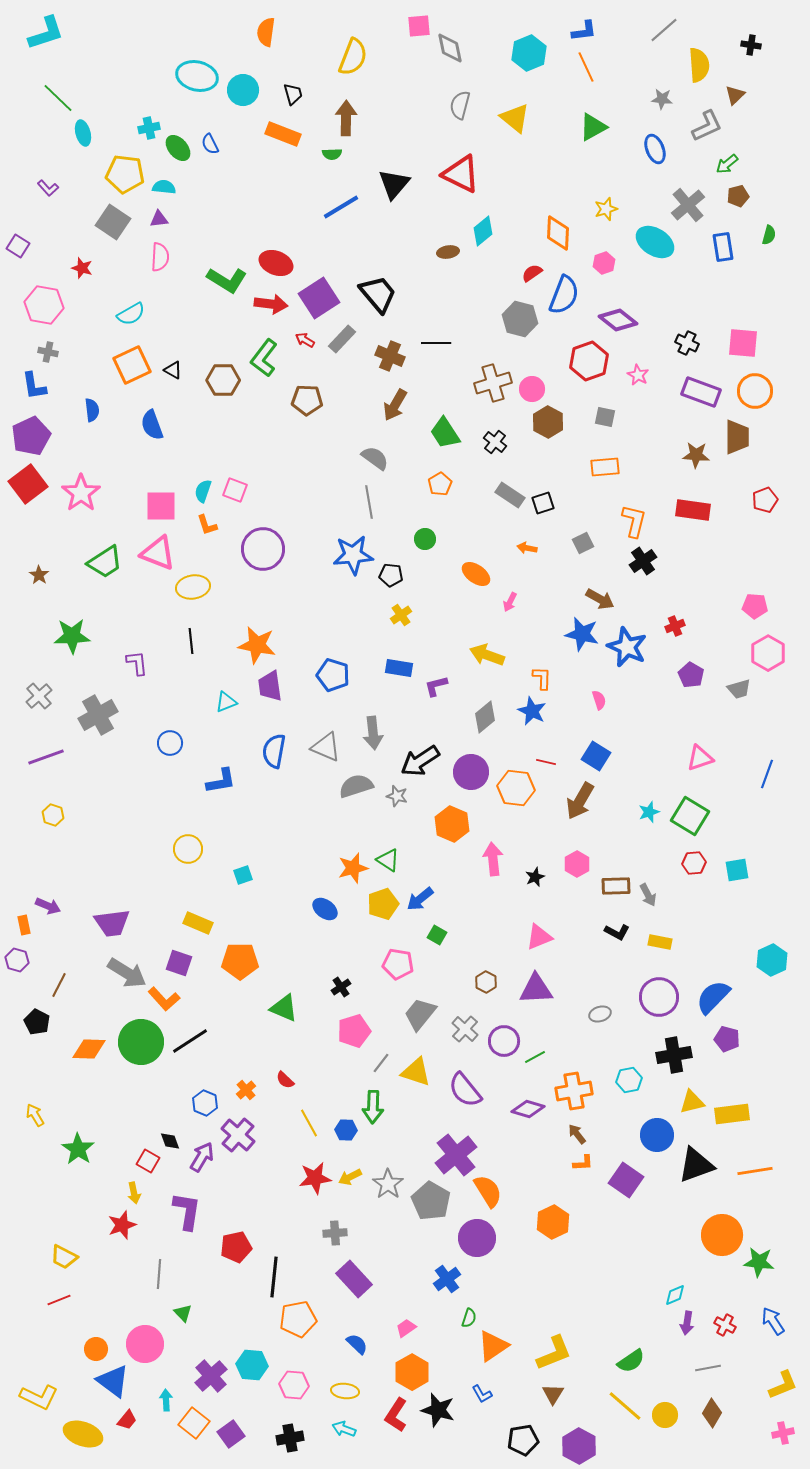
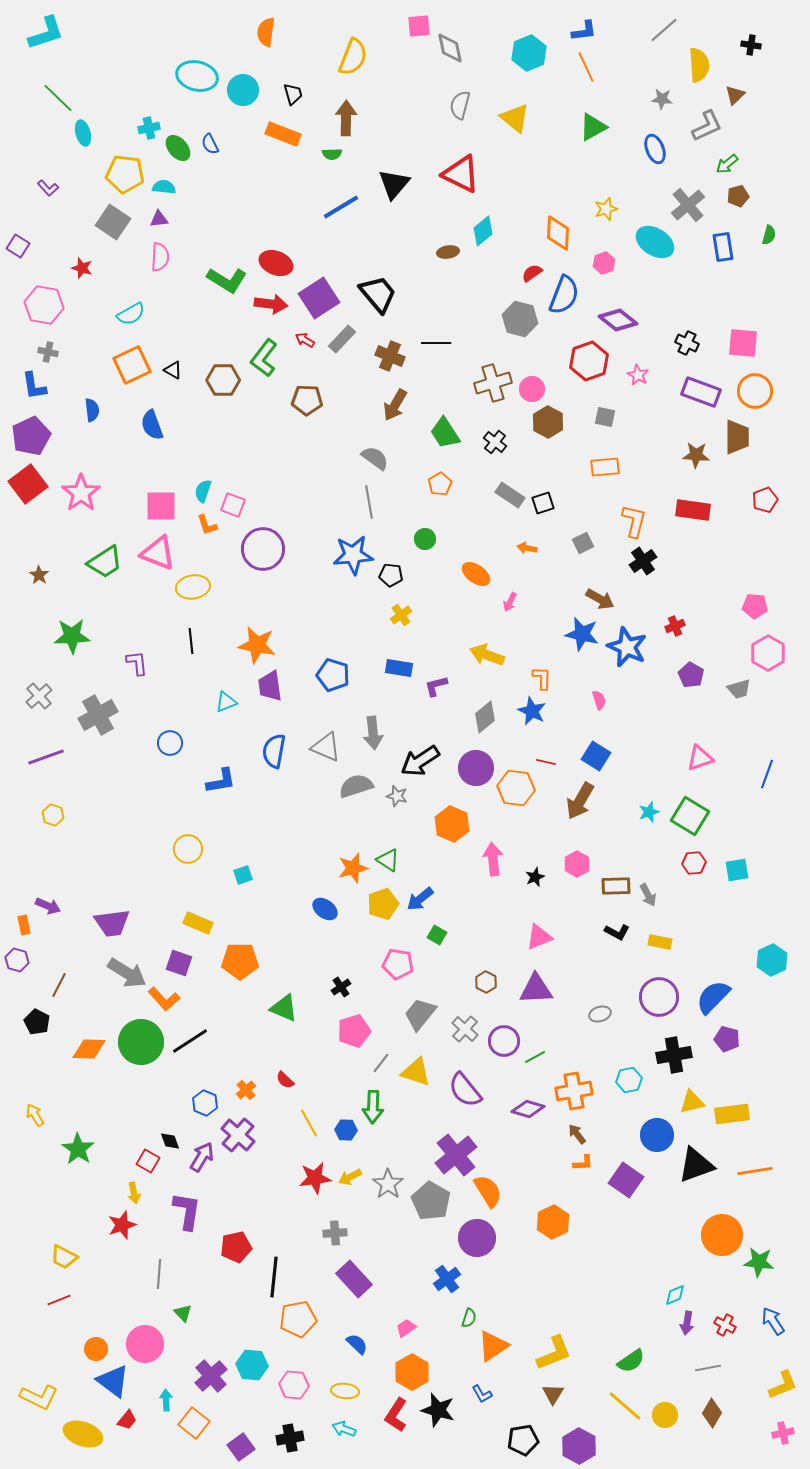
pink square at (235, 490): moved 2 px left, 15 px down
purple circle at (471, 772): moved 5 px right, 4 px up
purple square at (231, 1434): moved 10 px right, 13 px down
